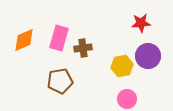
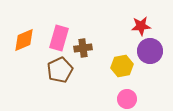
red star: moved 3 px down
purple circle: moved 2 px right, 5 px up
brown pentagon: moved 11 px up; rotated 15 degrees counterclockwise
